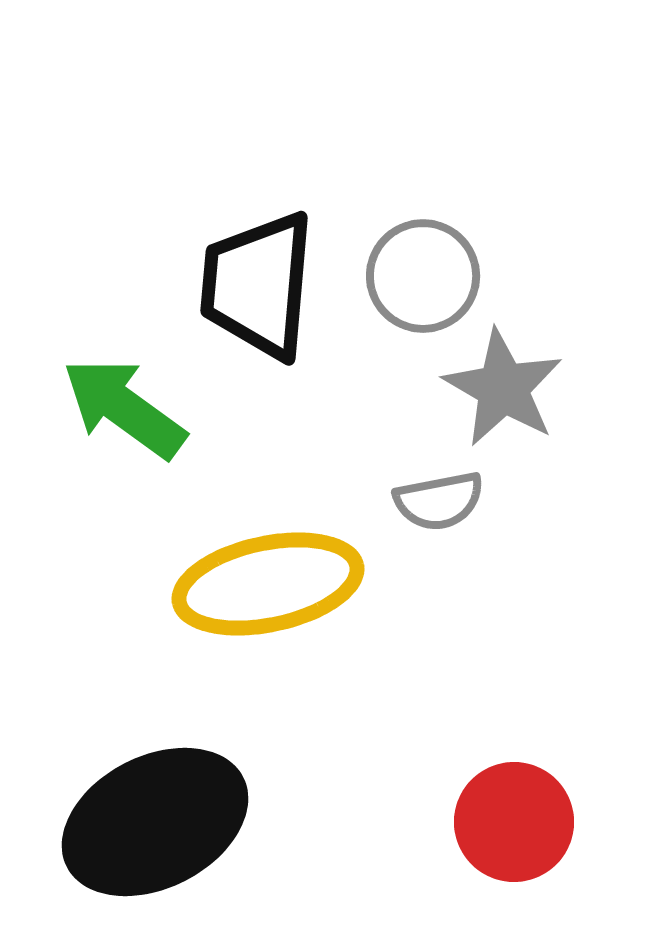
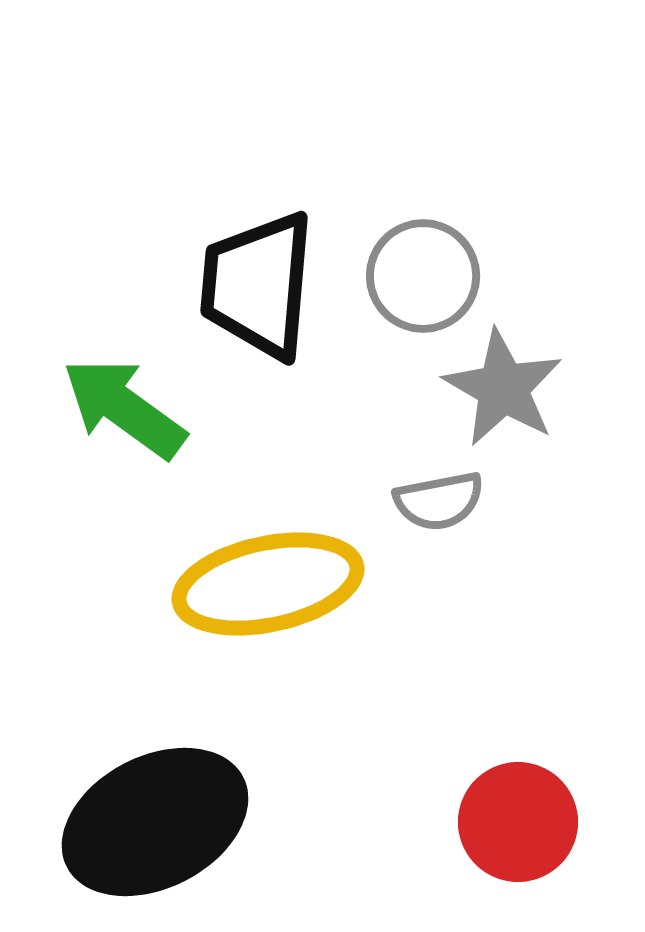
red circle: moved 4 px right
